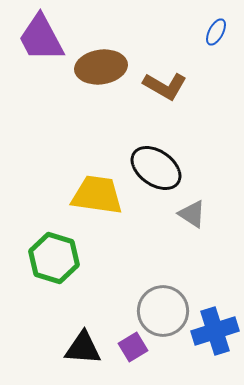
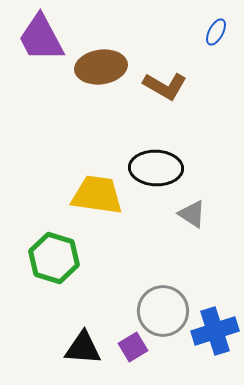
black ellipse: rotated 33 degrees counterclockwise
